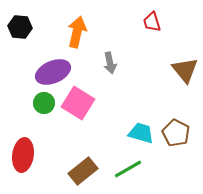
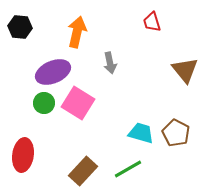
brown rectangle: rotated 8 degrees counterclockwise
